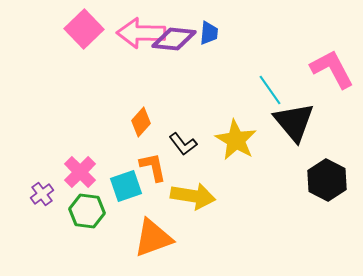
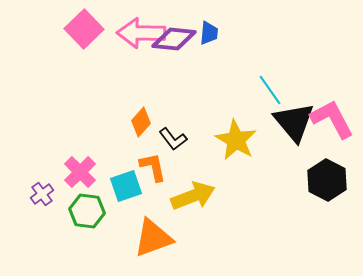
pink L-shape: moved 50 px down
black L-shape: moved 10 px left, 5 px up
yellow arrow: rotated 30 degrees counterclockwise
